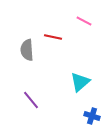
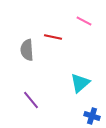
cyan triangle: moved 1 px down
